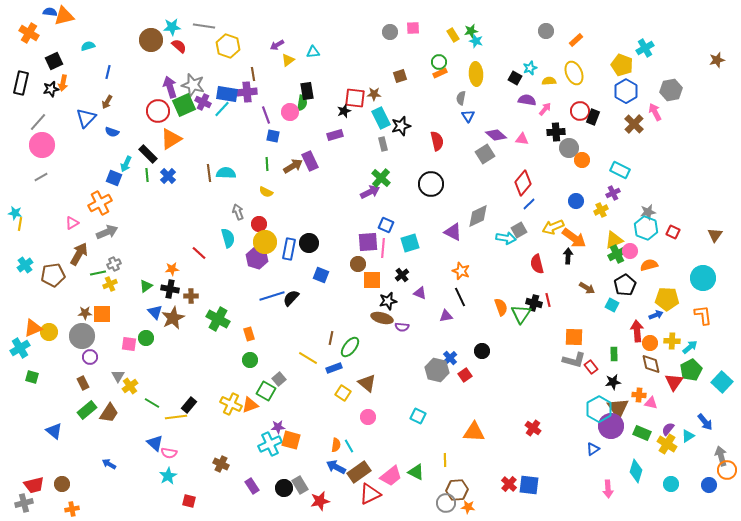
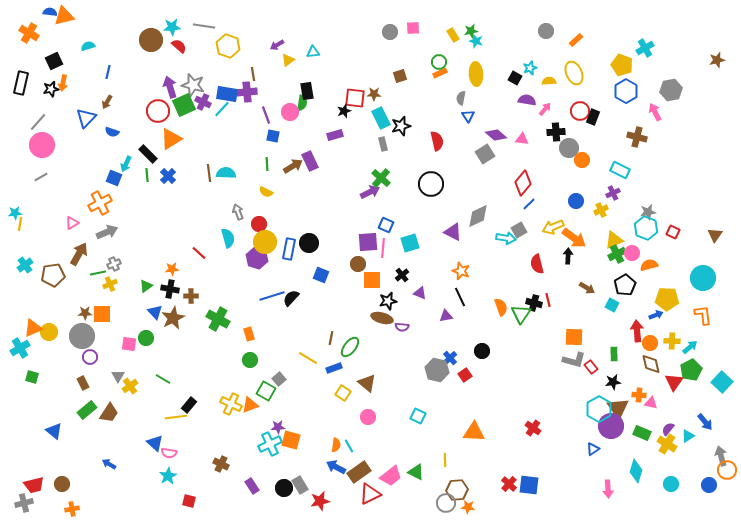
brown cross at (634, 124): moved 3 px right, 13 px down; rotated 30 degrees counterclockwise
cyan star at (15, 213): rotated 16 degrees counterclockwise
pink circle at (630, 251): moved 2 px right, 2 px down
green line at (152, 403): moved 11 px right, 24 px up
